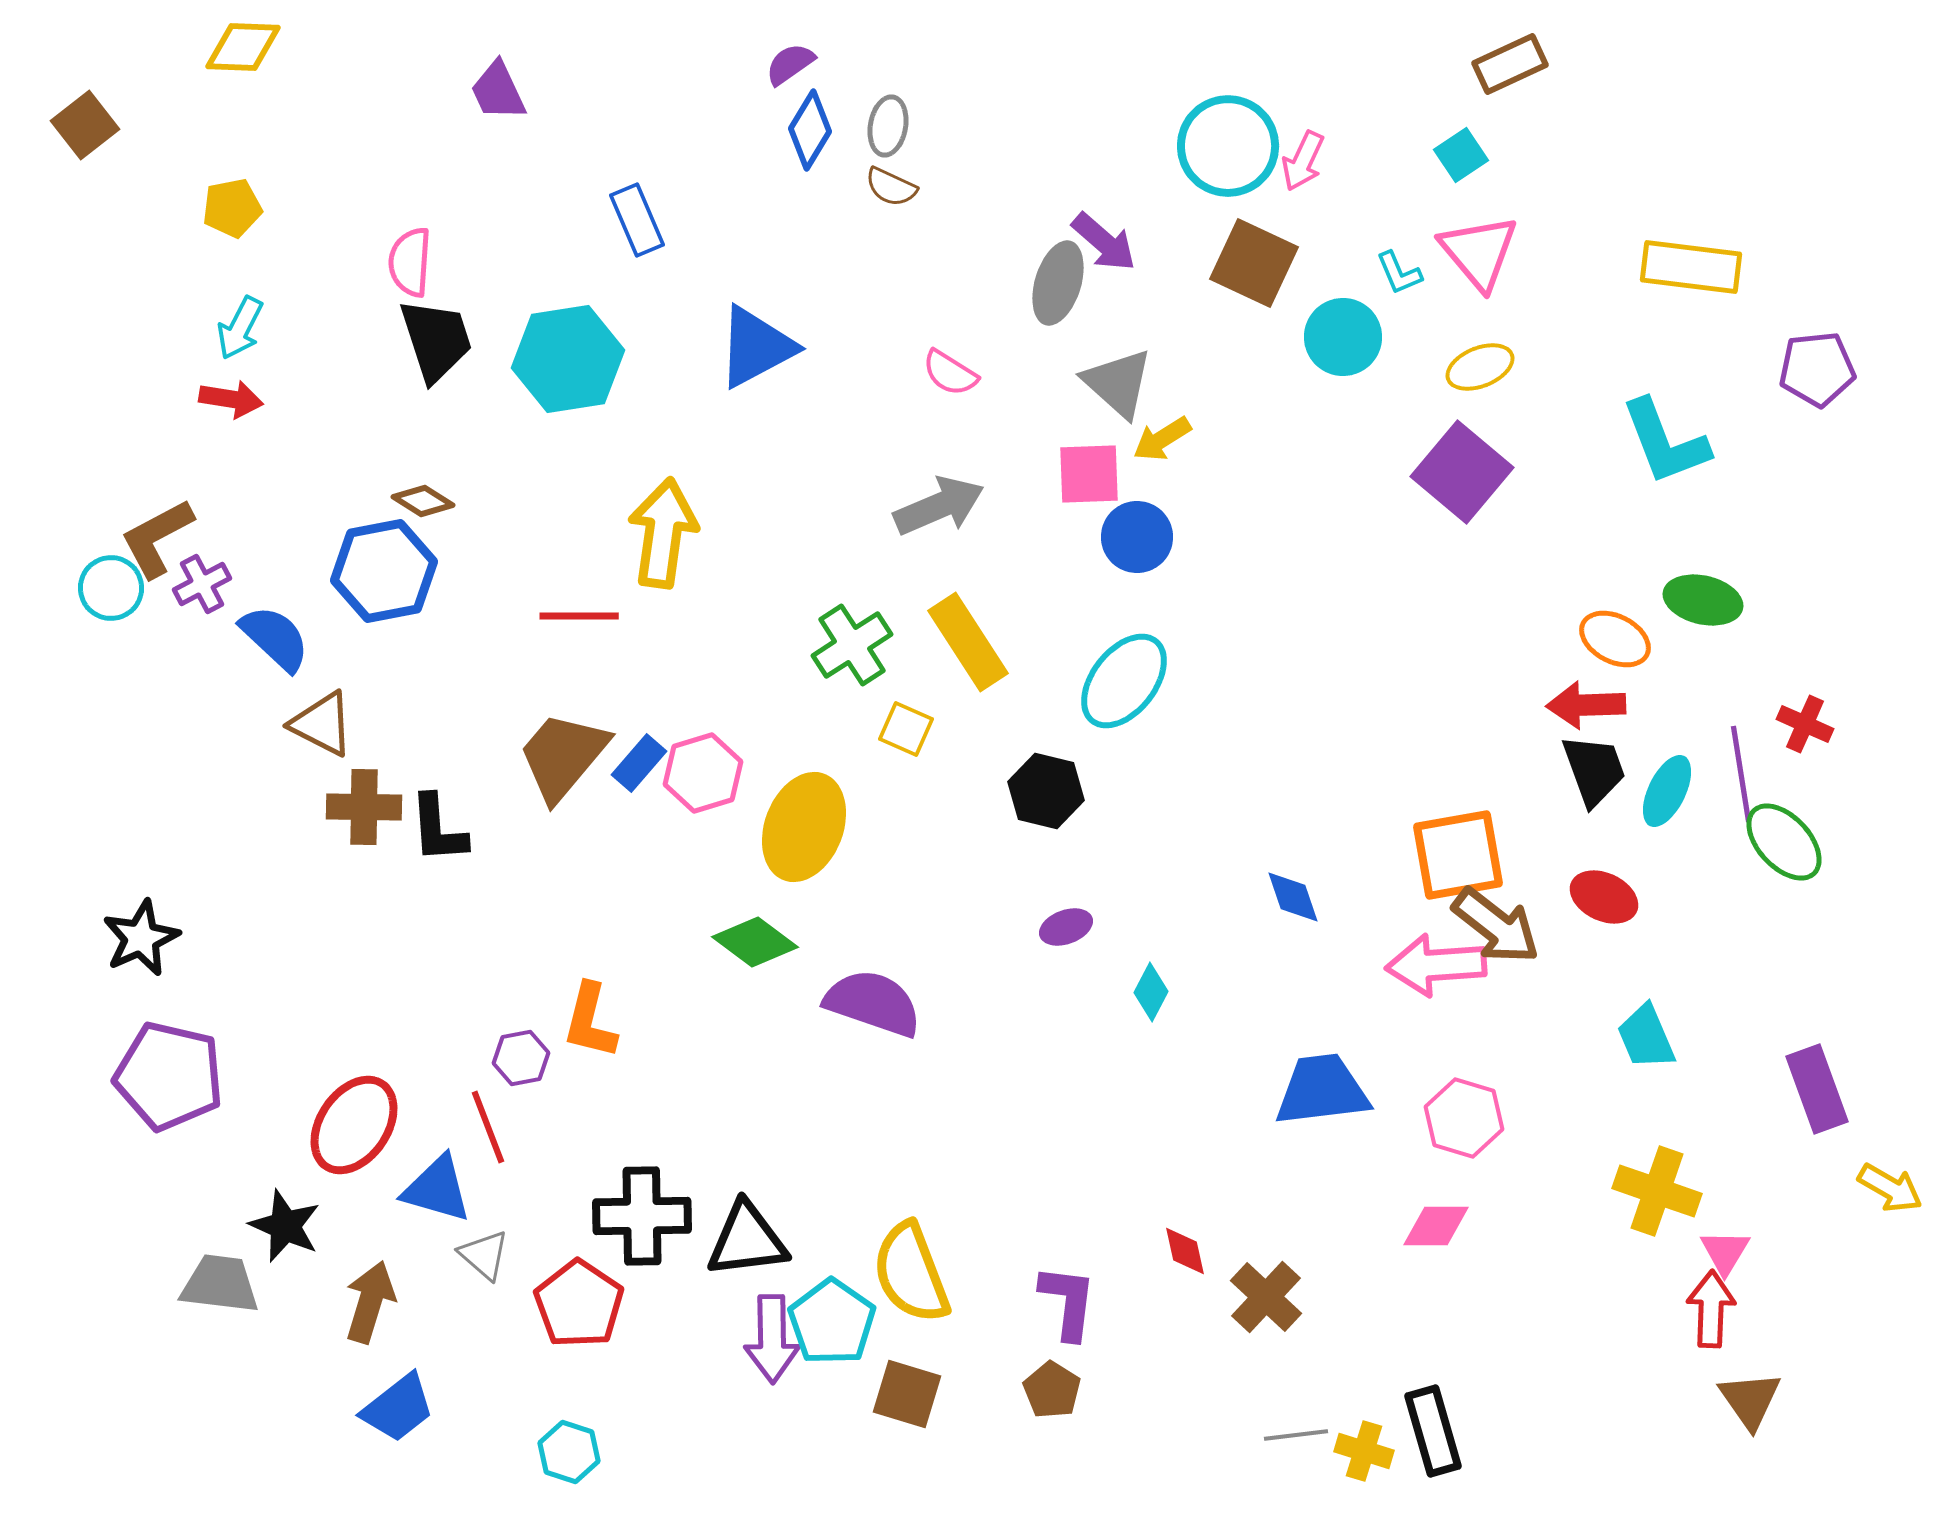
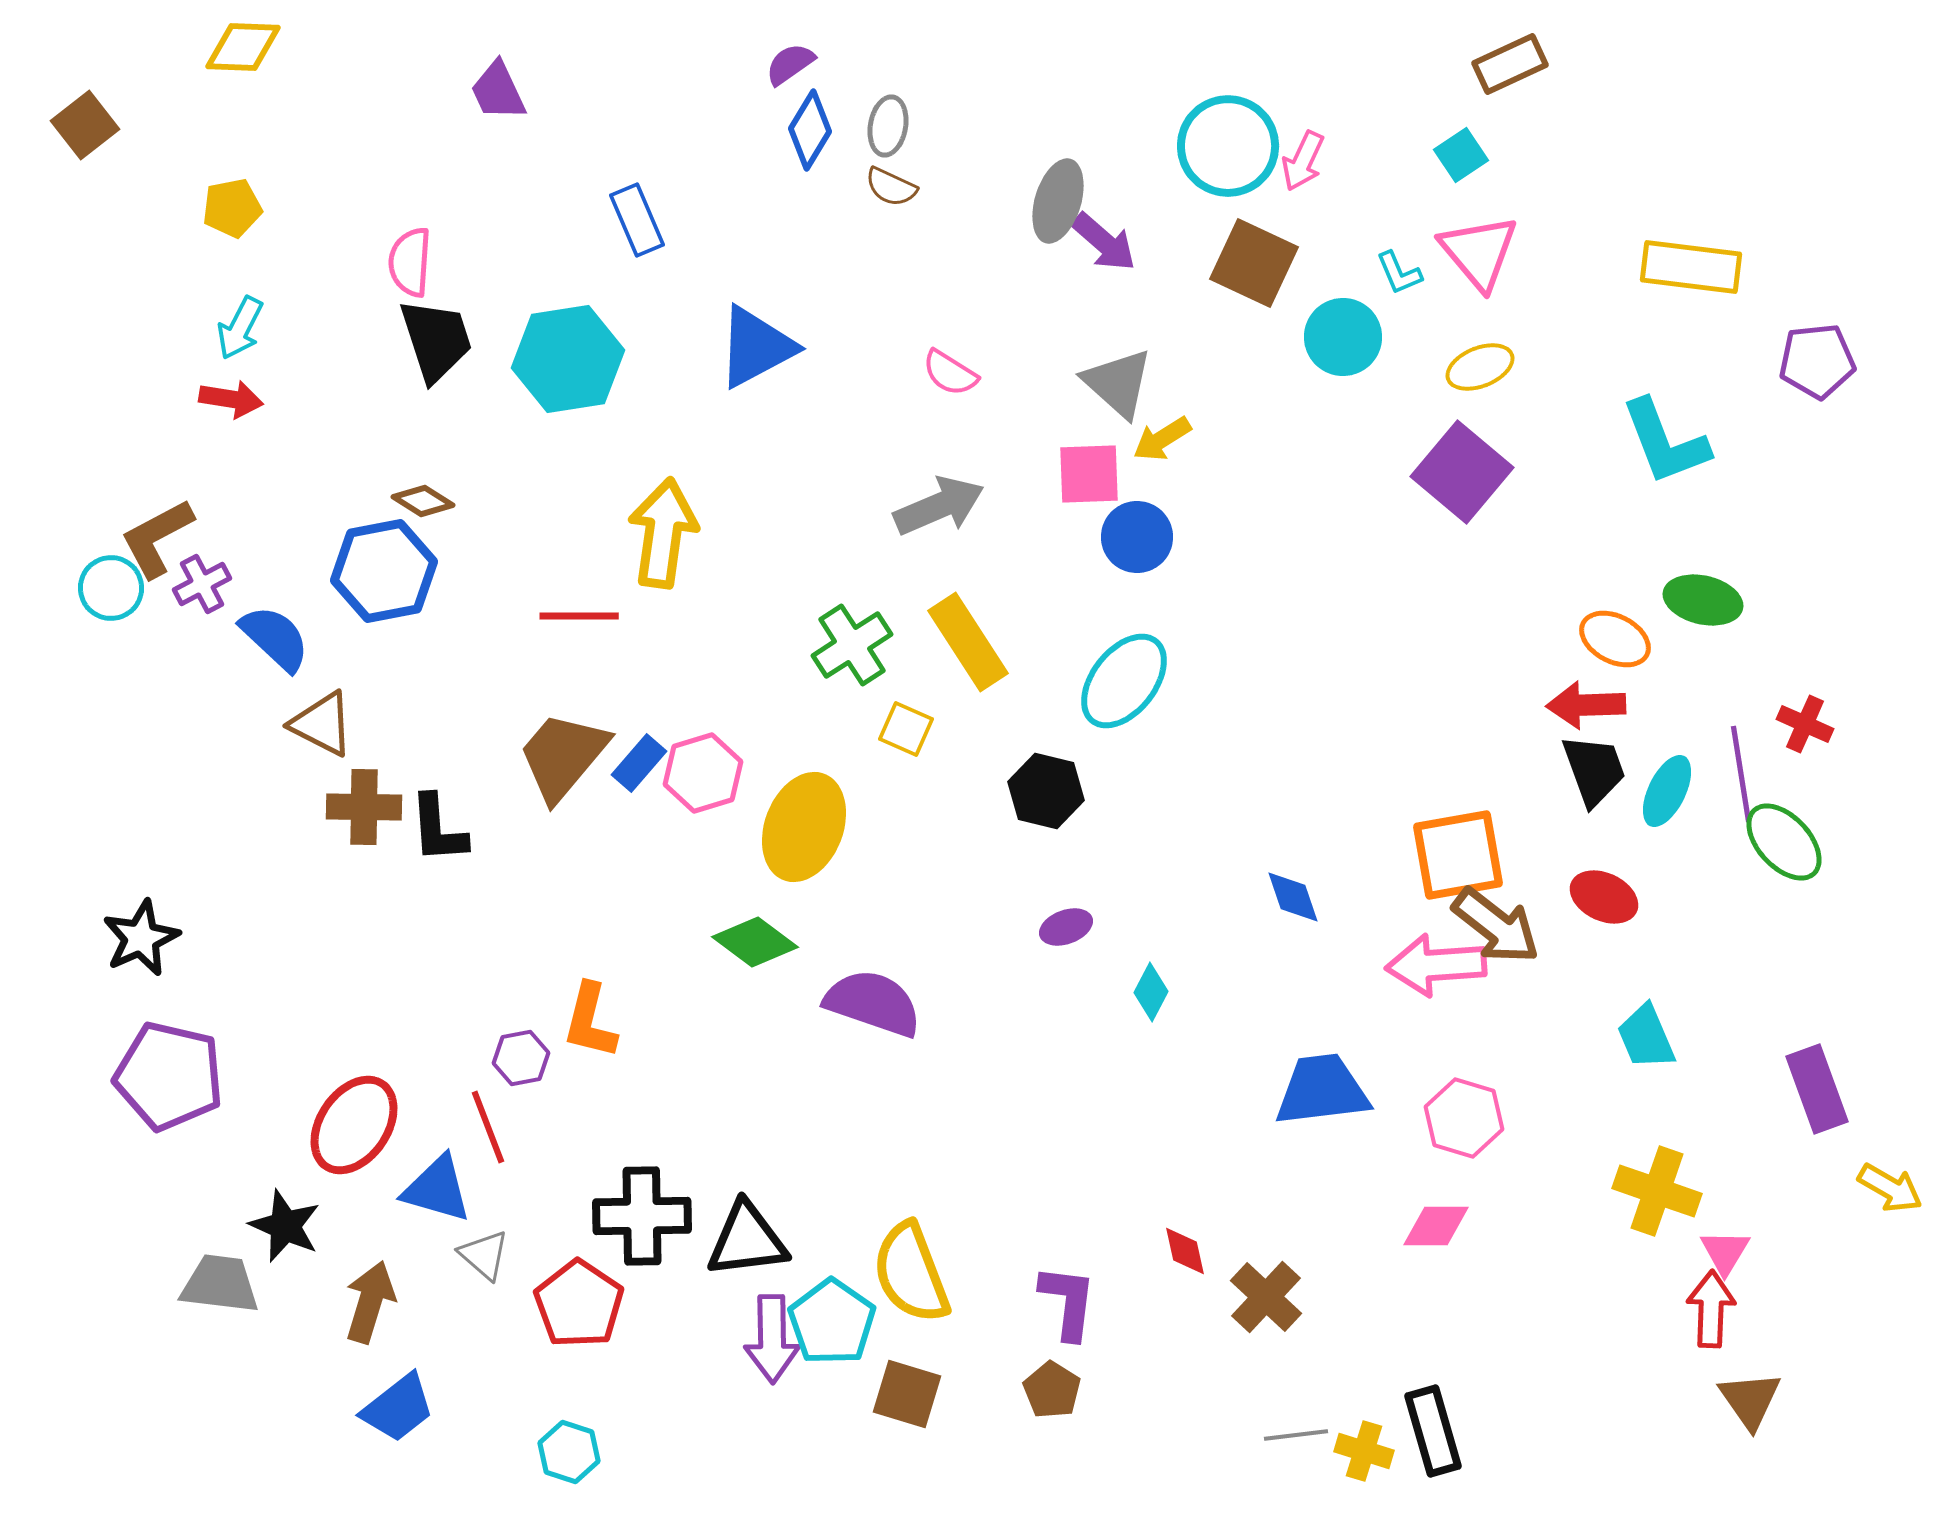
gray ellipse at (1058, 283): moved 82 px up
purple pentagon at (1817, 369): moved 8 px up
